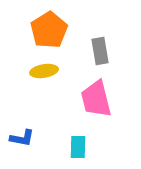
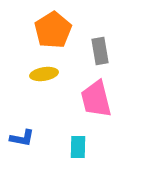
orange pentagon: moved 4 px right
yellow ellipse: moved 3 px down
